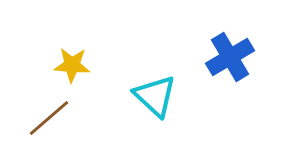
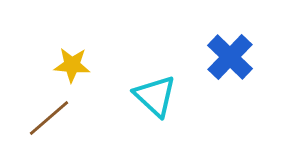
blue cross: rotated 15 degrees counterclockwise
